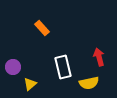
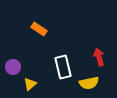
orange rectangle: moved 3 px left, 1 px down; rotated 14 degrees counterclockwise
